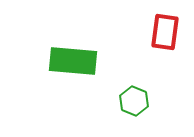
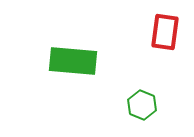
green hexagon: moved 8 px right, 4 px down
